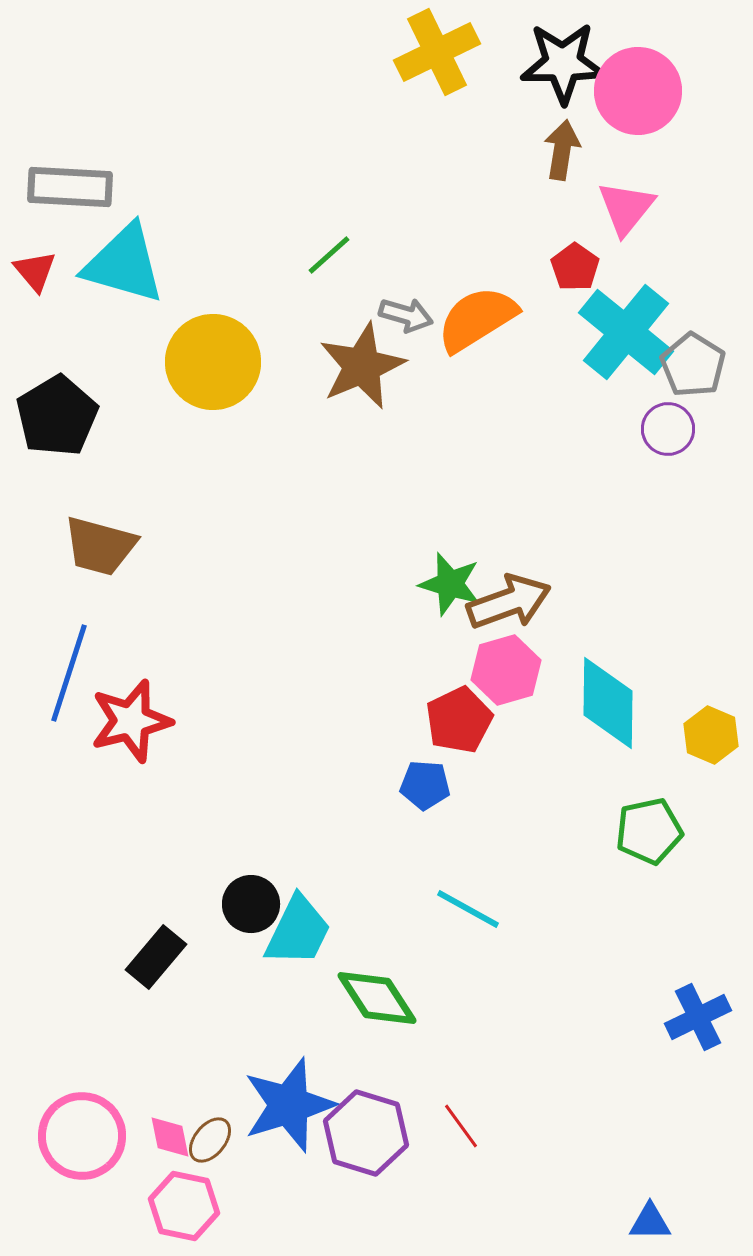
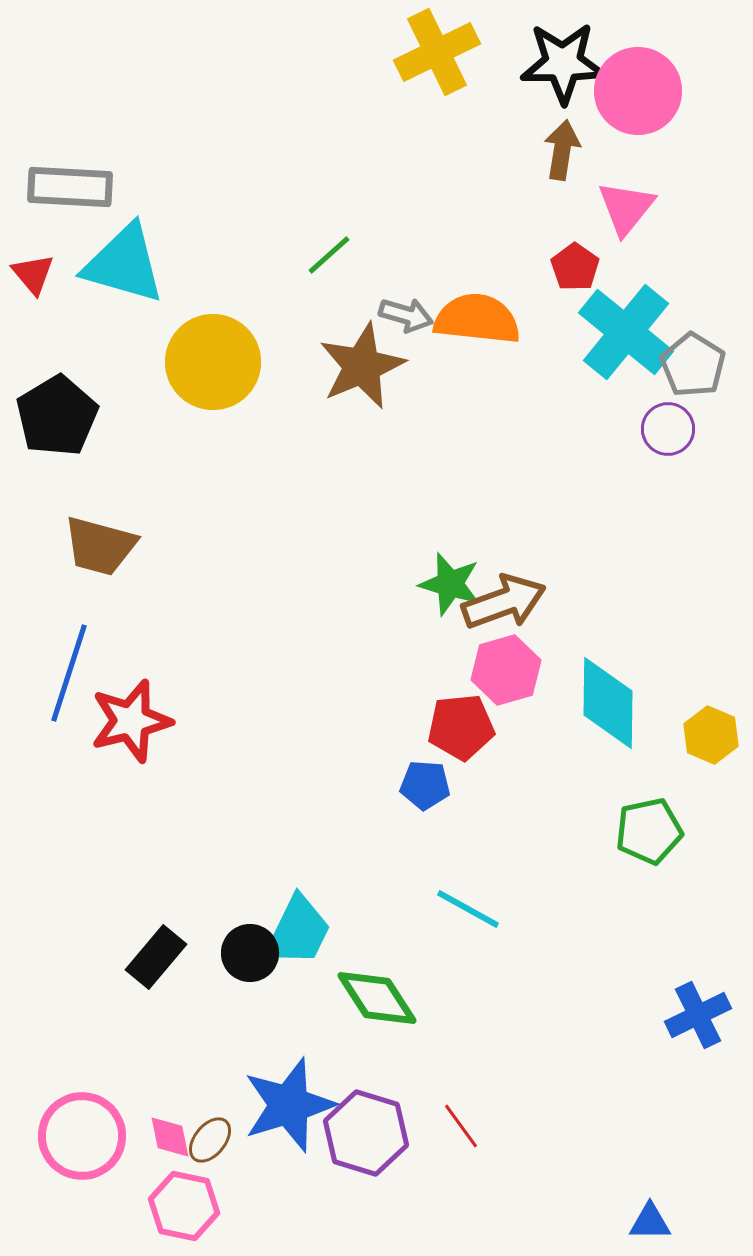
red triangle at (35, 271): moved 2 px left, 3 px down
orange semicircle at (477, 319): rotated 38 degrees clockwise
brown arrow at (509, 602): moved 5 px left
red pentagon at (459, 720): moved 2 px right, 7 px down; rotated 20 degrees clockwise
black circle at (251, 904): moved 1 px left, 49 px down
blue cross at (698, 1017): moved 2 px up
